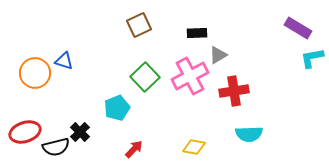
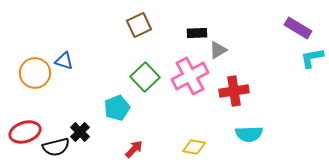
gray triangle: moved 5 px up
